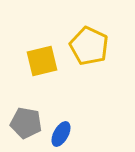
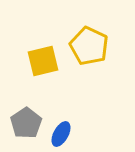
yellow square: moved 1 px right
gray pentagon: rotated 28 degrees clockwise
